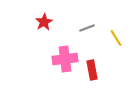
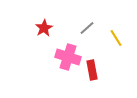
red star: moved 6 px down
gray line: rotated 21 degrees counterclockwise
pink cross: moved 3 px right, 2 px up; rotated 25 degrees clockwise
